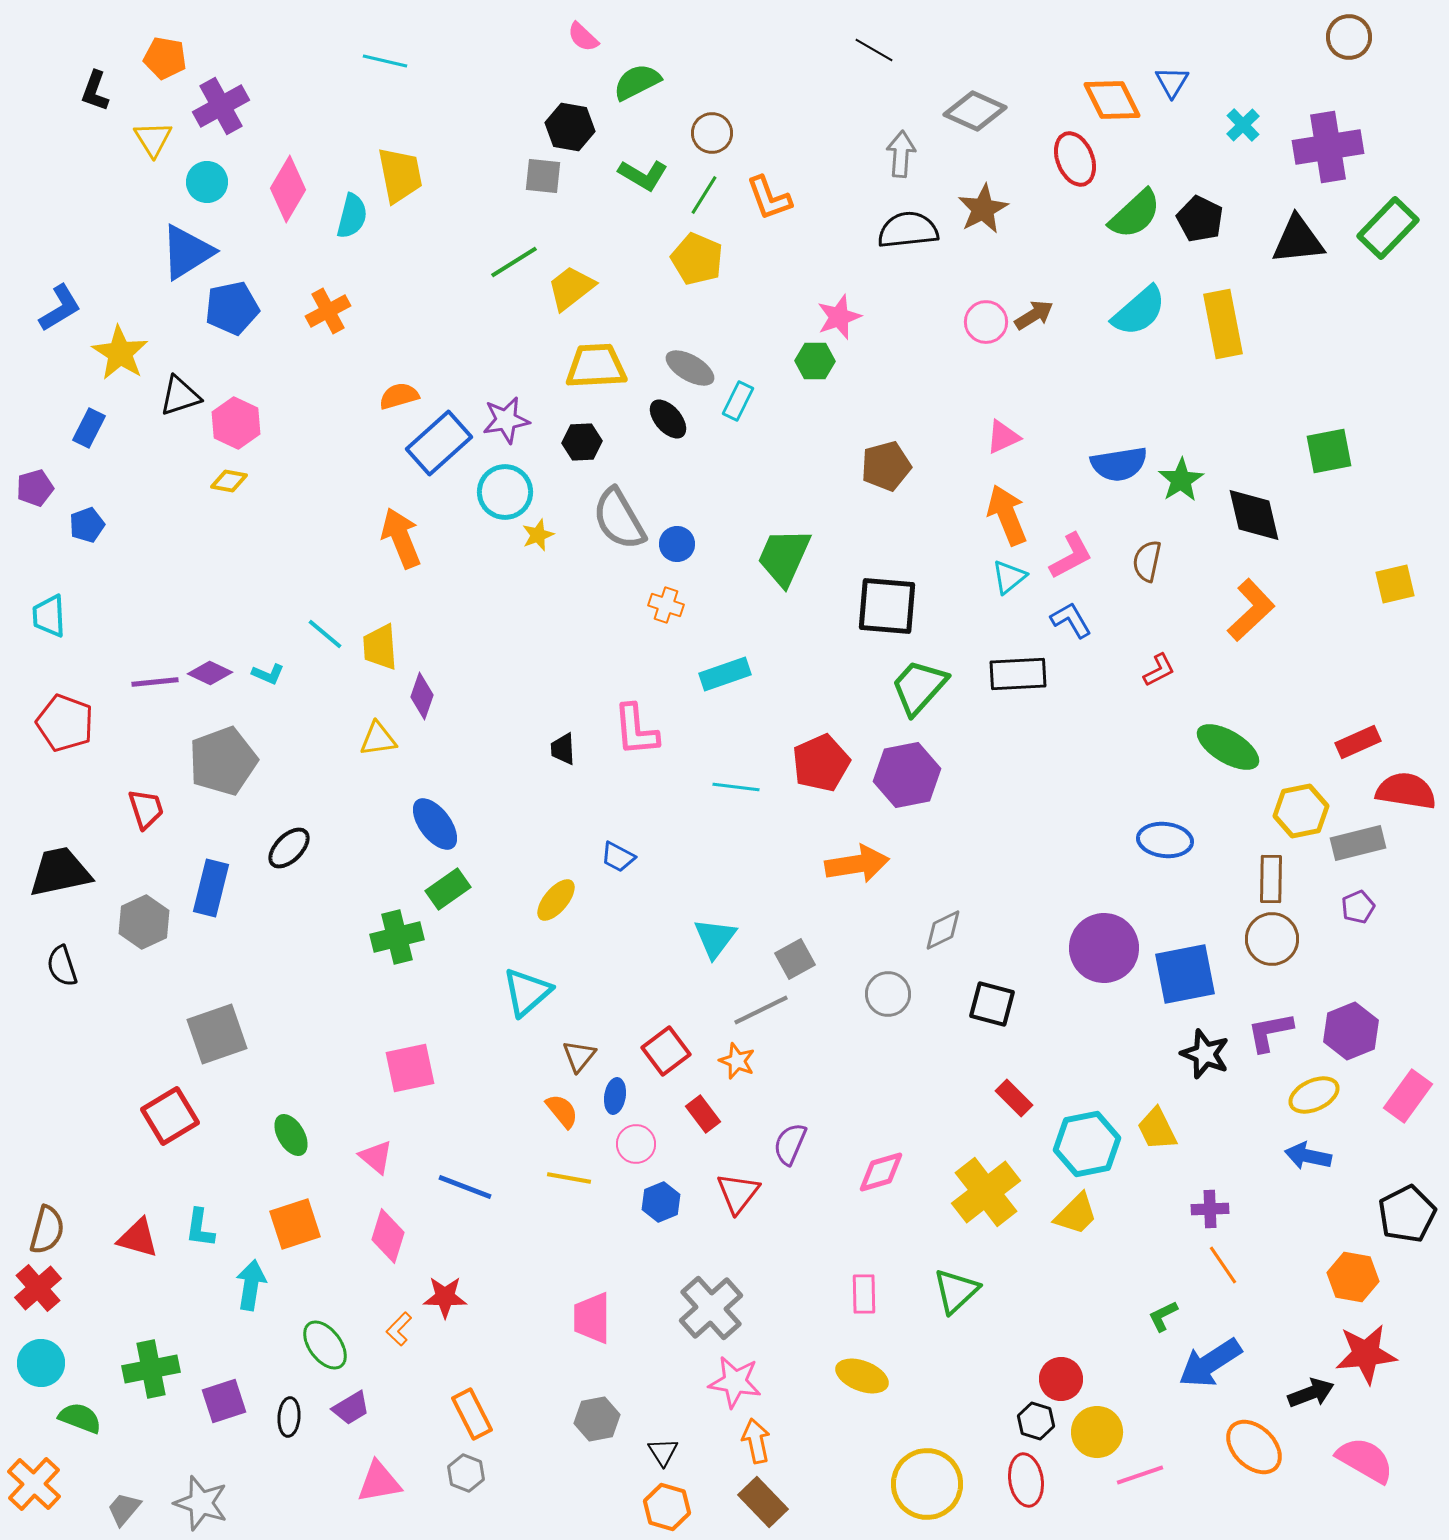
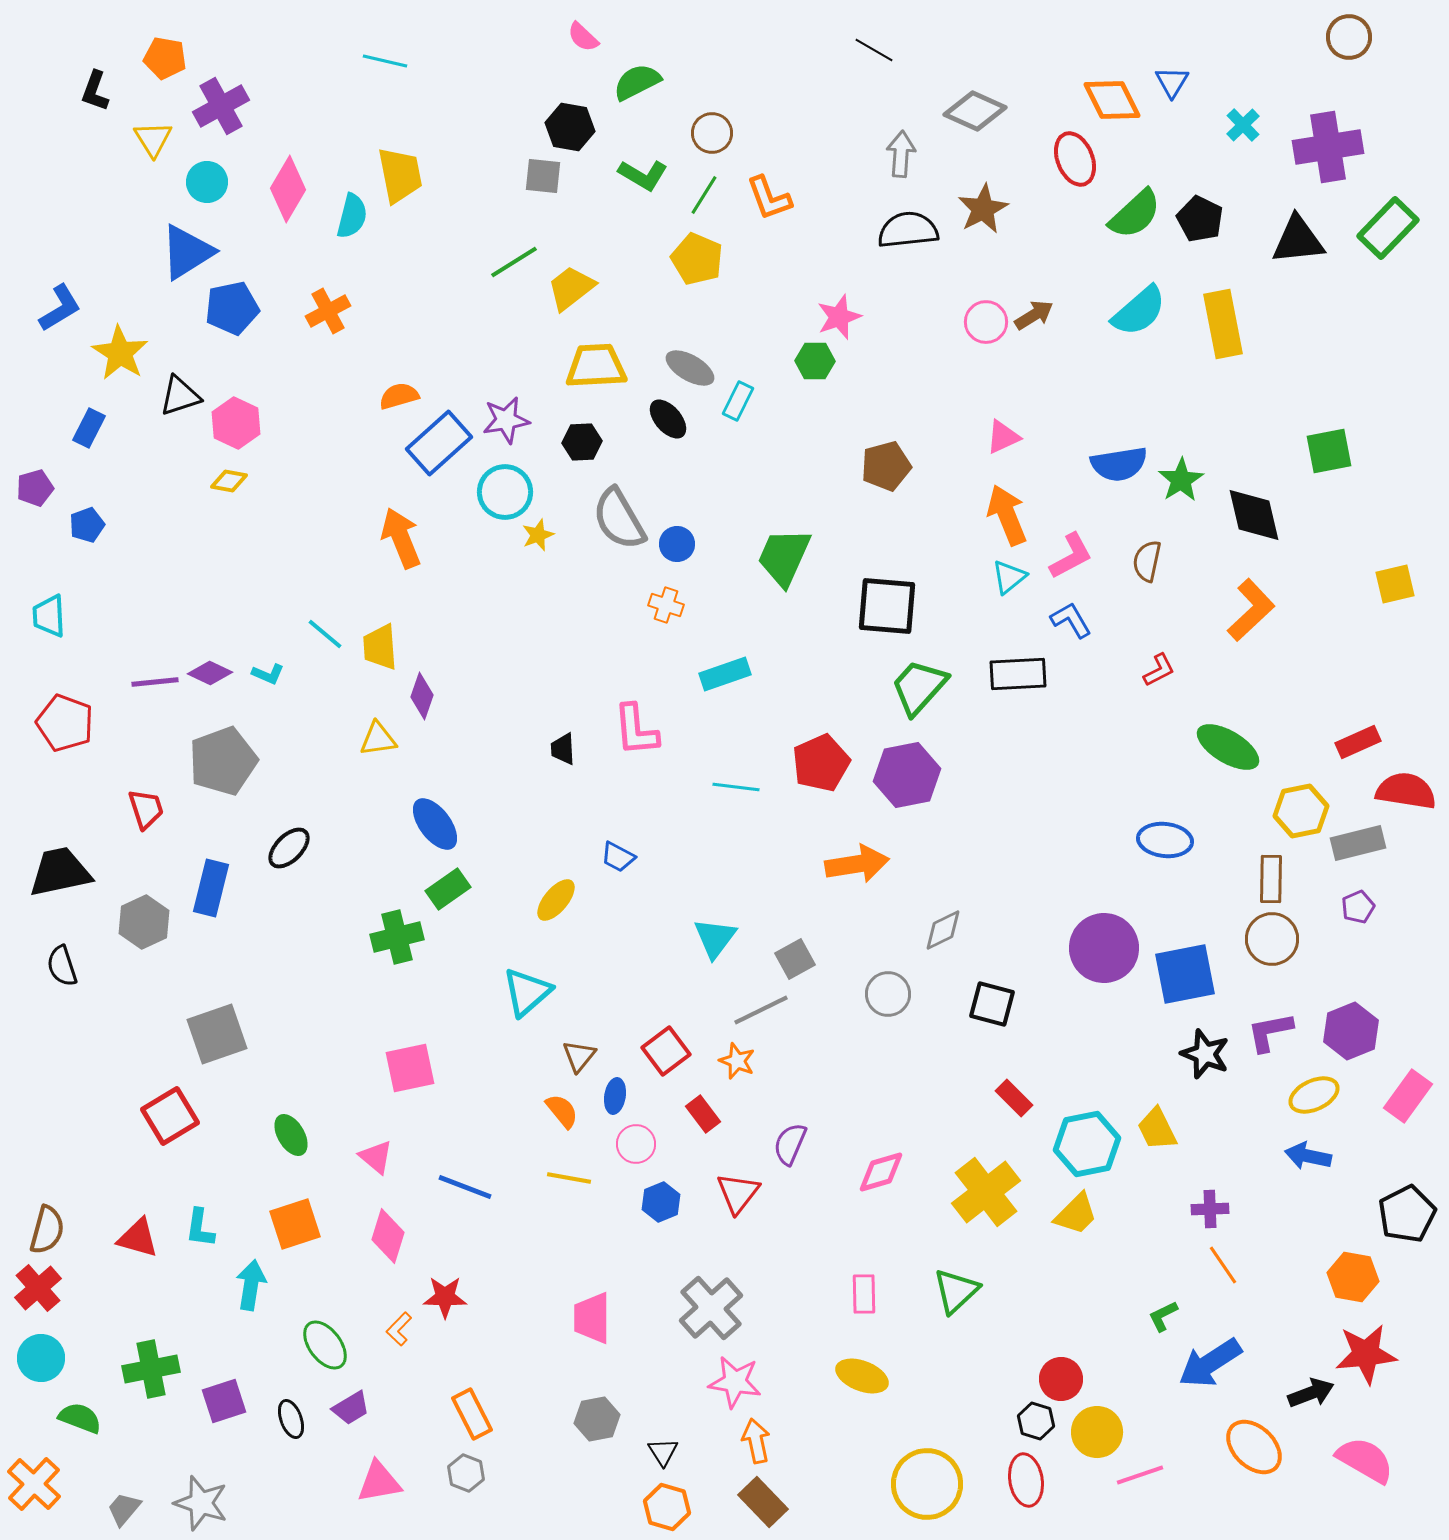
cyan circle at (41, 1363): moved 5 px up
black ellipse at (289, 1417): moved 2 px right, 2 px down; rotated 24 degrees counterclockwise
